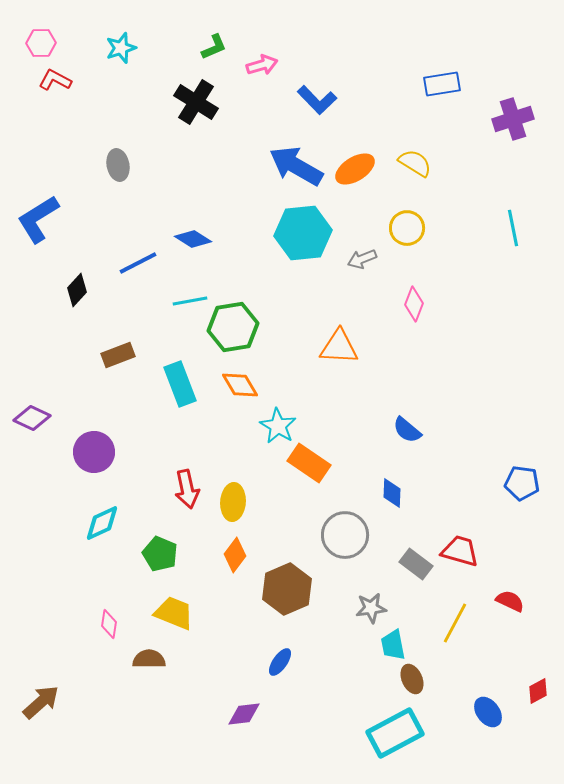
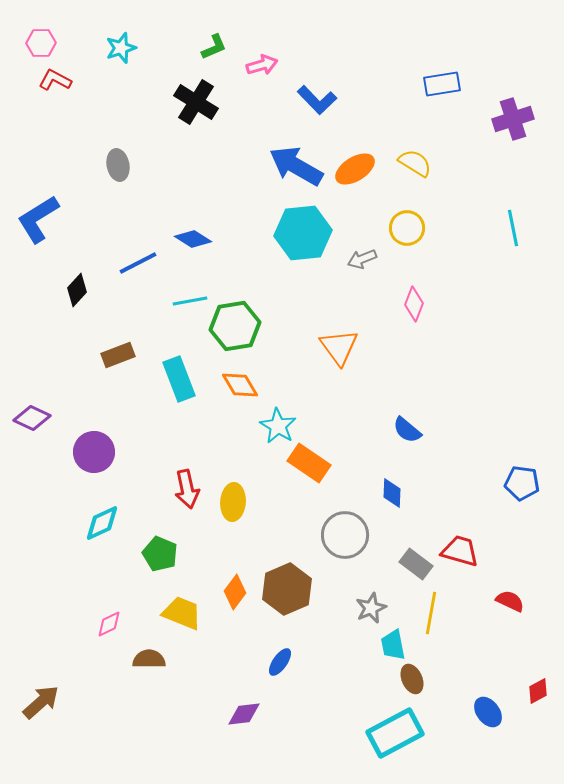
green hexagon at (233, 327): moved 2 px right, 1 px up
orange triangle at (339, 347): rotated 51 degrees clockwise
cyan rectangle at (180, 384): moved 1 px left, 5 px up
orange diamond at (235, 555): moved 37 px down
gray star at (371, 608): rotated 16 degrees counterclockwise
yellow trapezoid at (174, 613): moved 8 px right
yellow line at (455, 623): moved 24 px left, 10 px up; rotated 18 degrees counterclockwise
pink diamond at (109, 624): rotated 56 degrees clockwise
